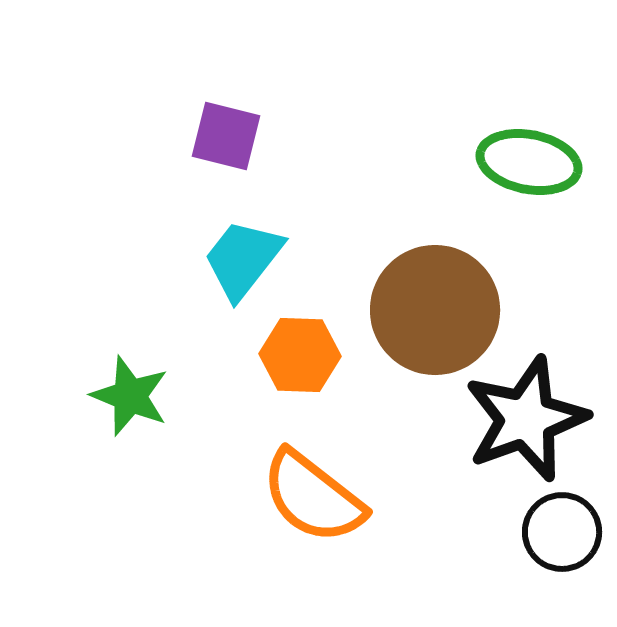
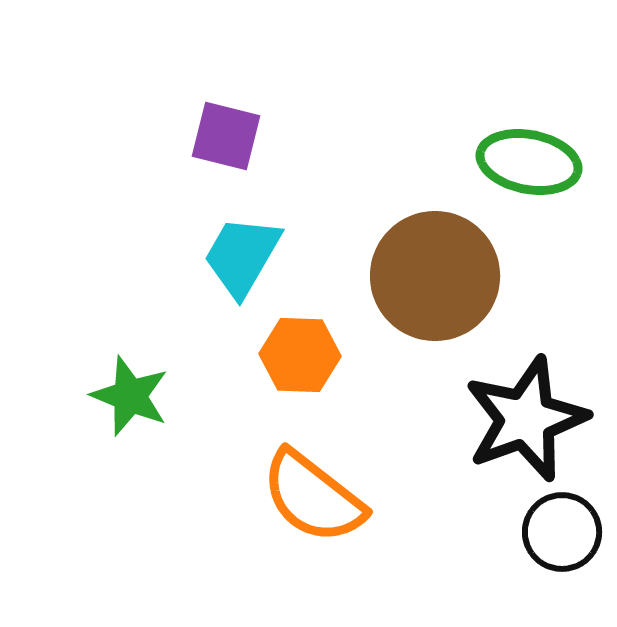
cyan trapezoid: moved 1 px left, 3 px up; rotated 8 degrees counterclockwise
brown circle: moved 34 px up
